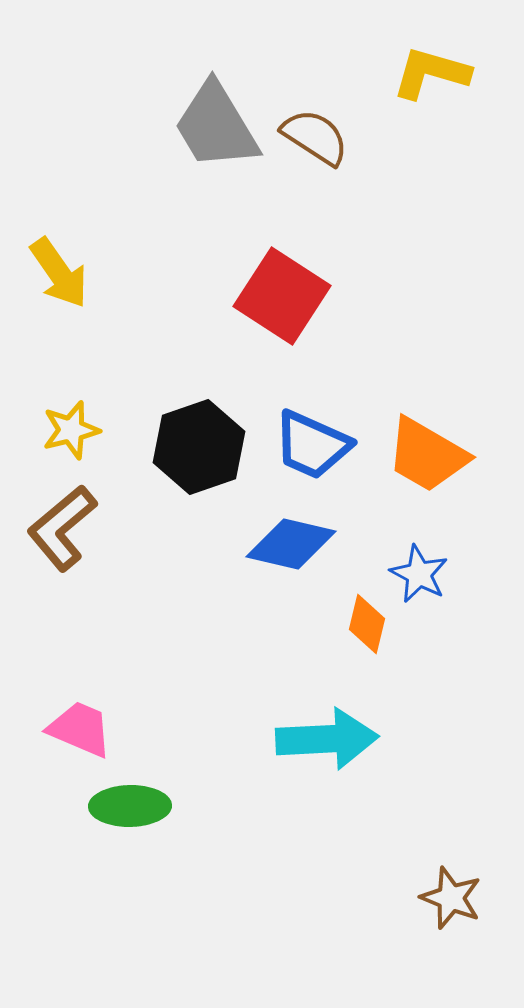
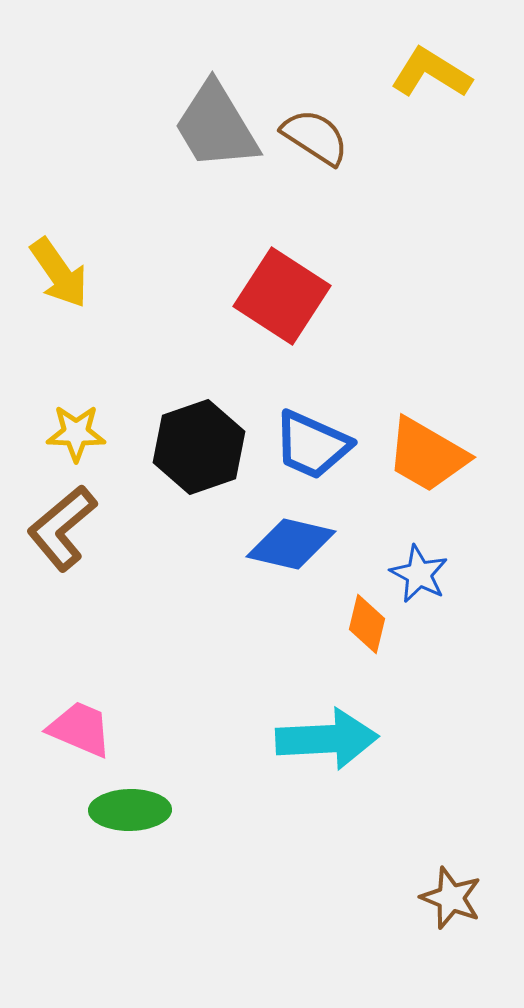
yellow L-shape: rotated 16 degrees clockwise
yellow star: moved 5 px right, 3 px down; rotated 16 degrees clockwise
green ellipse: moved 4 px down
